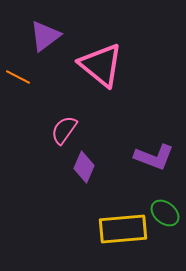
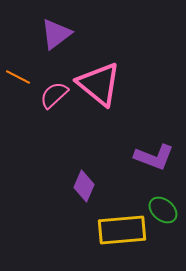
purple triangle: moved 11 px right, 2 px up
pink triangle: moved 2 px left, 19 px down
pink semicircle: moved 10 px left, 35 px up; rotated 12 degrees clockwise
purple diamond: moved 19 px down
green ellipse: moved 2 px left, 3 px up
yellow rectangle: moved 1 px left, 1 px down
